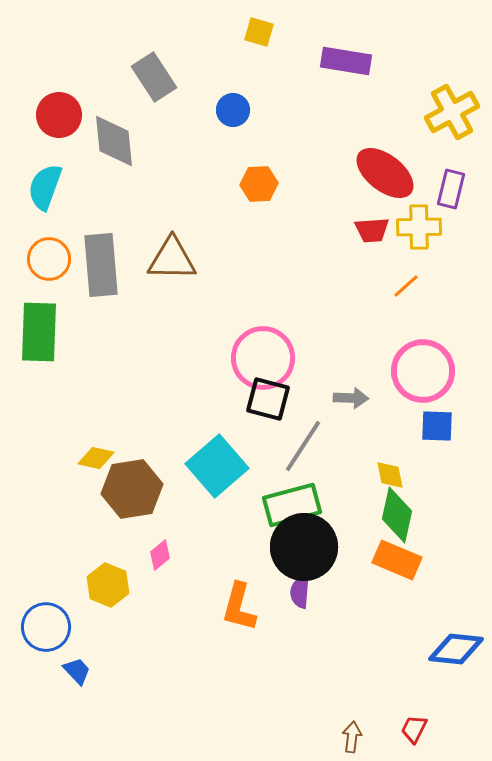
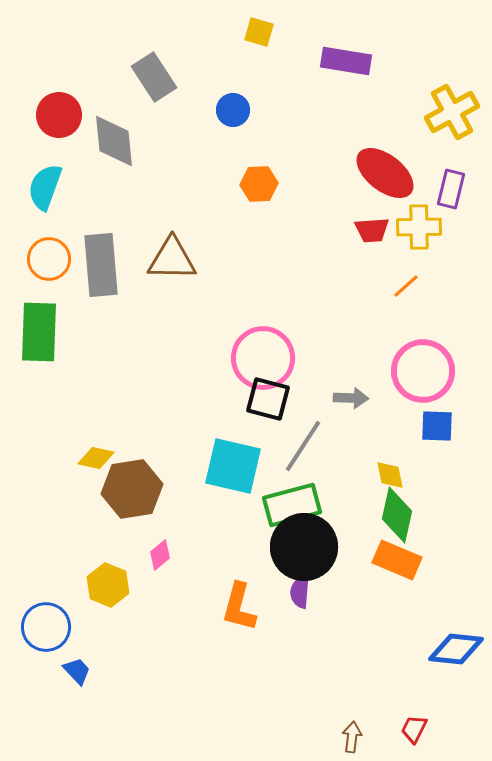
cyan square at (217, 466): moved 16 px right; rotated 36 degrees counterclockwise
